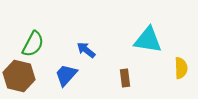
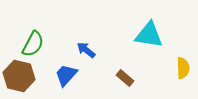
cyan triangle: moved 1 px right, 5 px up
yellow semicircle: moved 2 px right
brown rectangle: rotated 42 degrees counterclockwise
